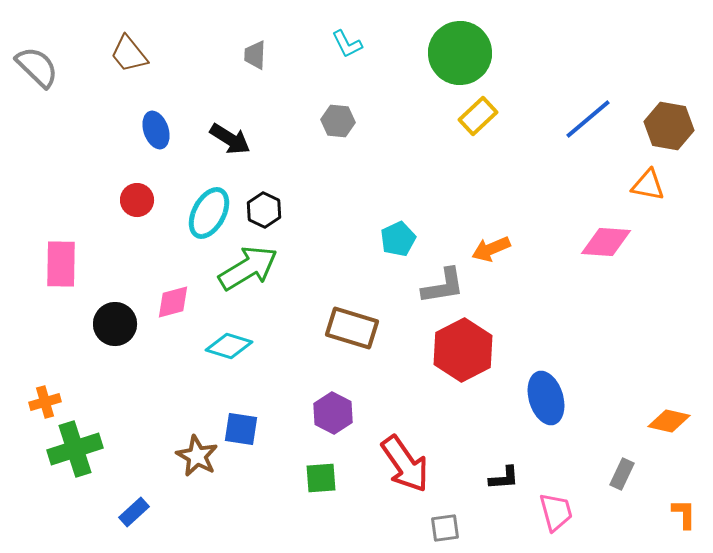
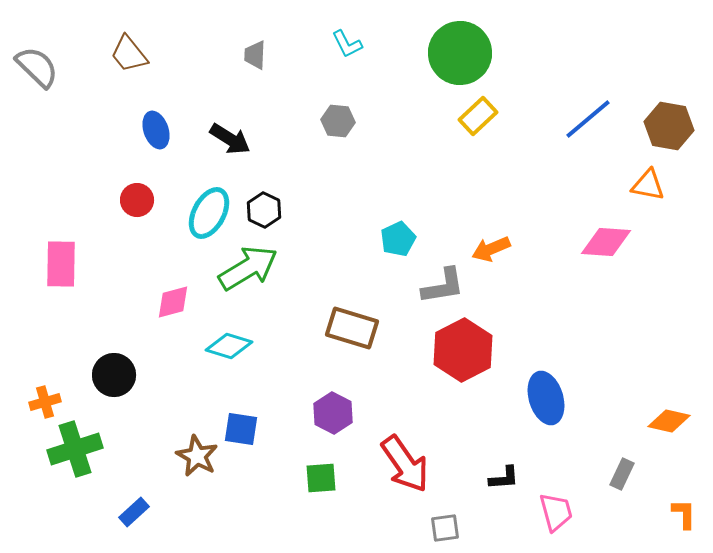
black circle at (115, 324): moved 1 px left, 51 px down
